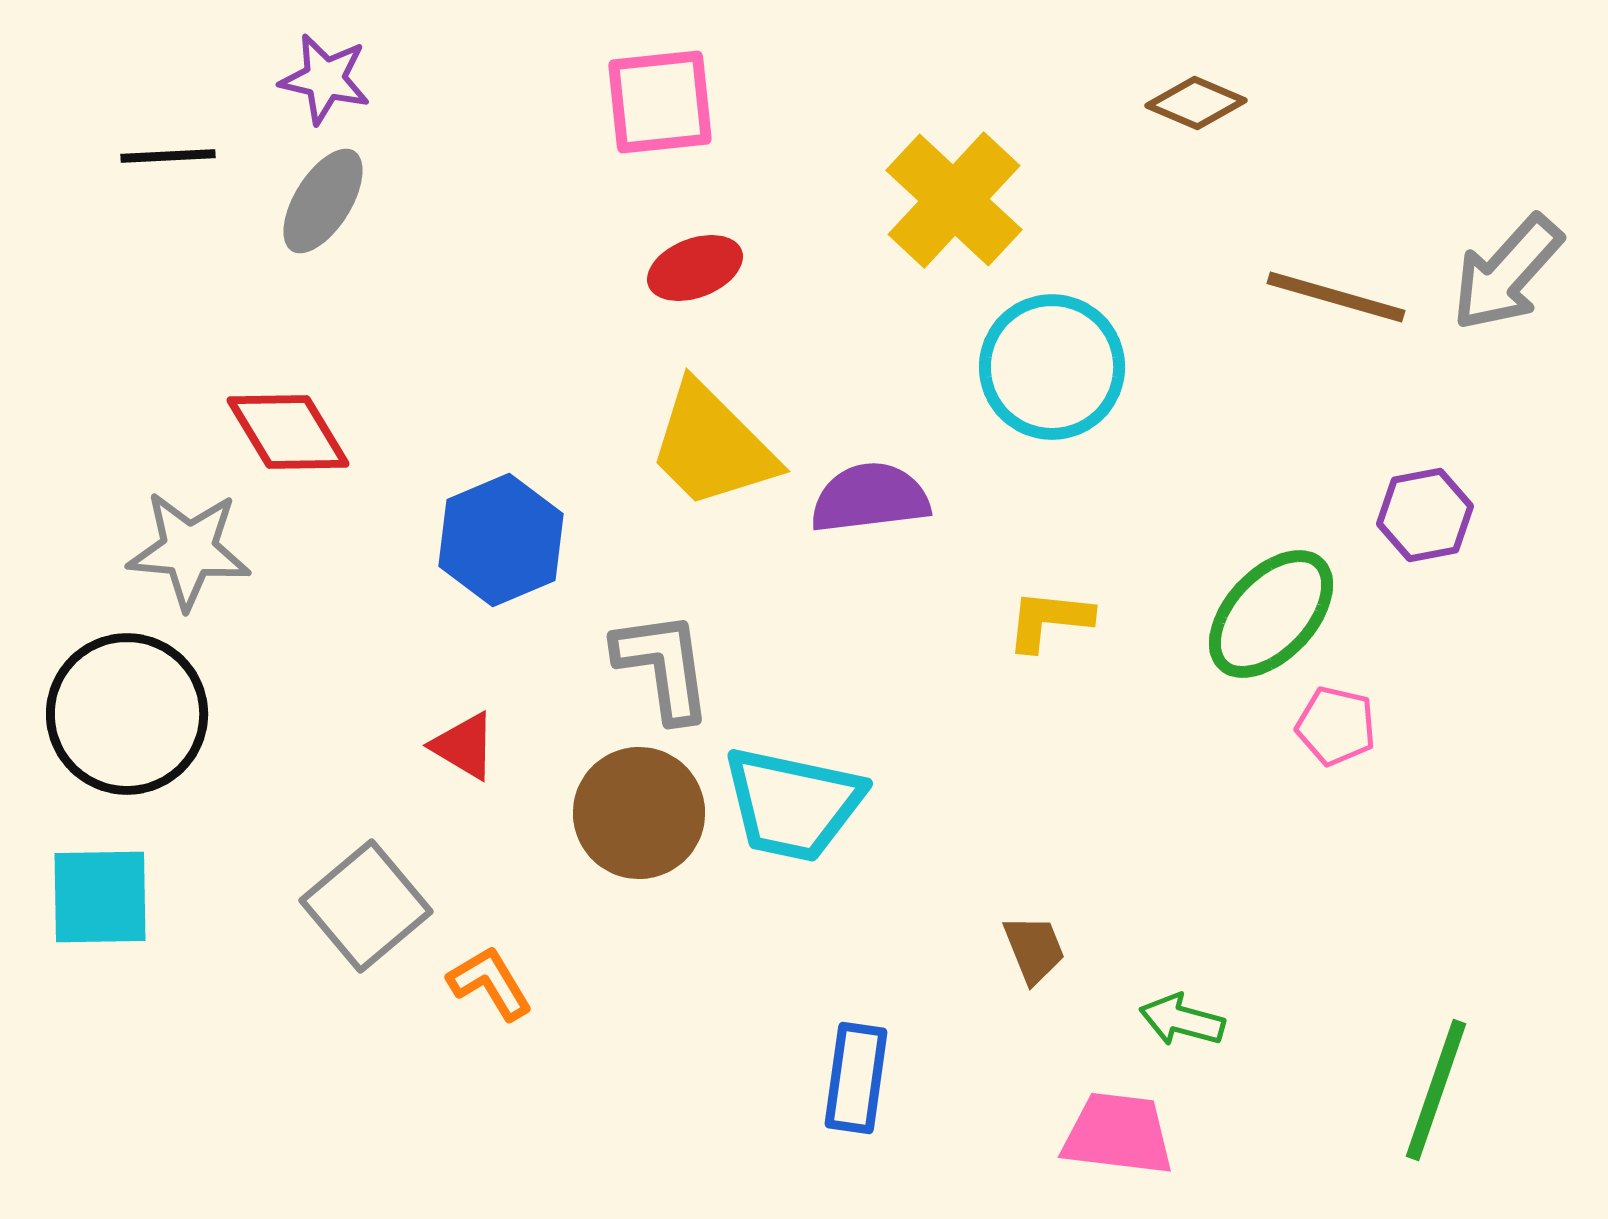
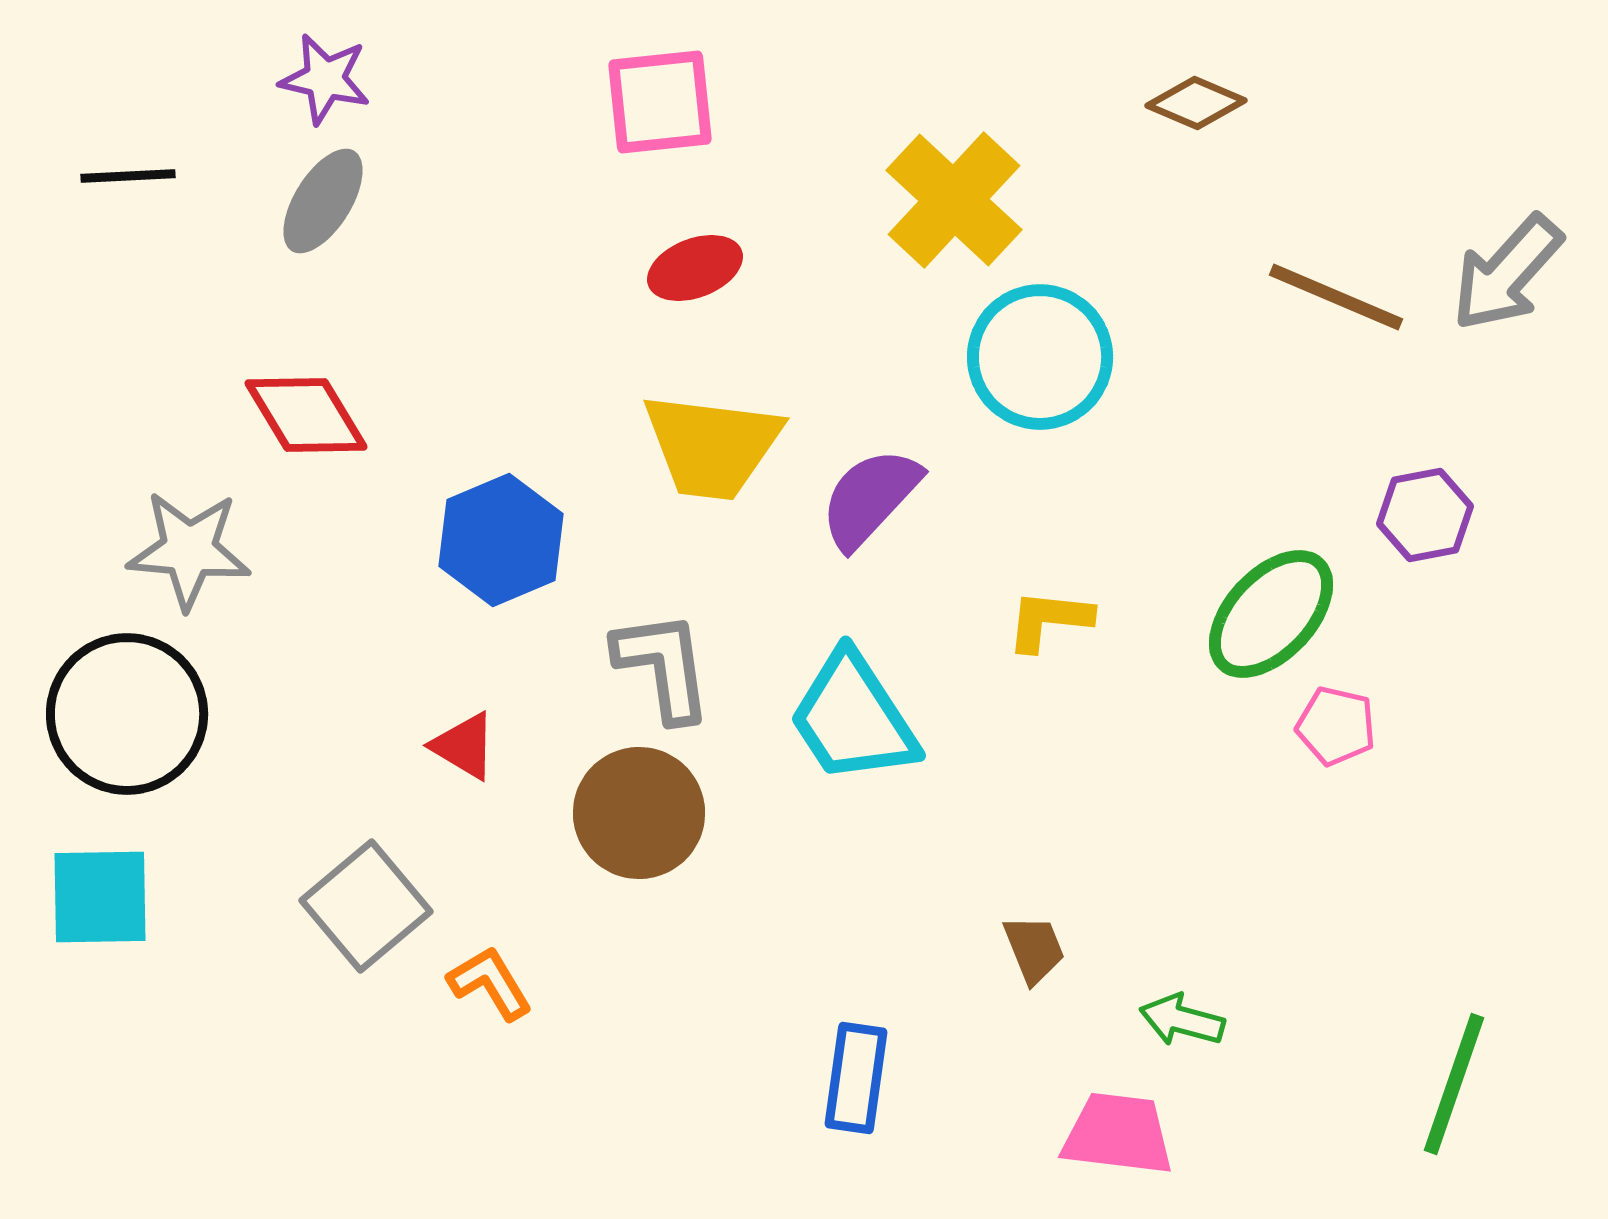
black line: moved 40 px left, 20 px down
brown line: rotated 7 degrees clockwise
cyan circle: moved 12 px left, 10 px up
red diamond: moved 18 px right, 17 px up
yellow trapezoid: rotated 38 degrees counterclockwise
purple semicircle: rotated 40 degrees counterclockwise
cyan trapezoid: moved 60 px right, 86 px up; rotated 45 degrees clockwise
green line: moved 18 px right, 6 px up
